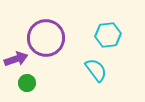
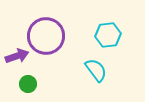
purple circle: moved 2 px up
purple arrow: moved 1 px right, 3 px up
green circle: moved 1 px right, 1 px down
